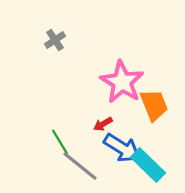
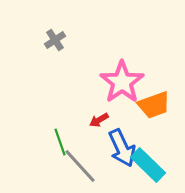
pink star: rotated 6 degrees clockwise
orange trapezoid: rotated 92 degrees clockwise
red arrow: moved 4 px left, 4 px up
green line: rotated 12 degrees clockwise
blue arrow: rotated 33 degrees clockwise
gray line: rotated 9 degrees clockwise
